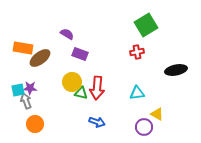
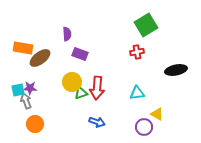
purple semicircle: rotated 56 degrees clockwise
green triangle: rotated 32 degrees counterclockwise
